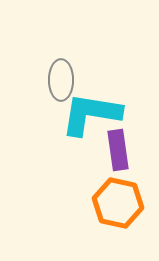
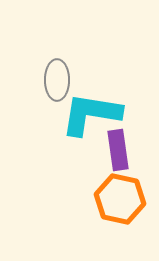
gray ellipse: moved 4 px left
orange hexagon: moved 2 px right, 4 px up
